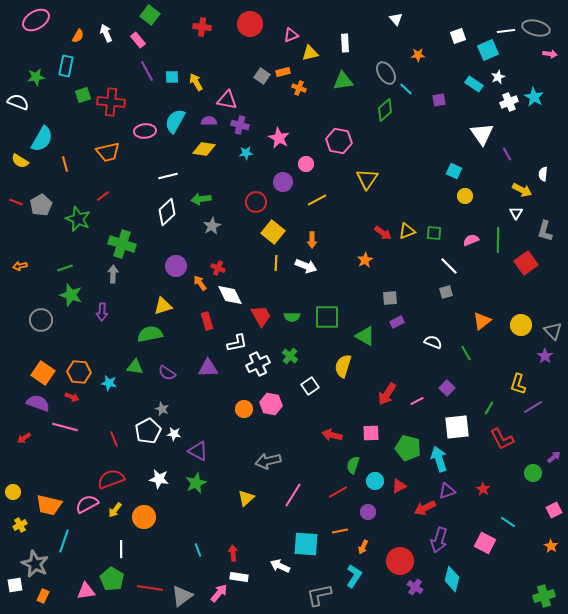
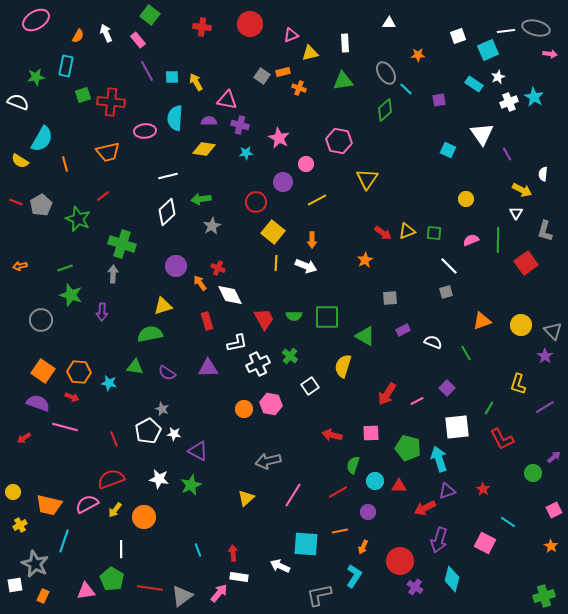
white triangle at (396, 19): moved 7 px left, 4 px down; rotated 48 degrees counterclockwise
cyan semicircle at (175, 121): moved 3 px up; rotated 25 degrees counterclockwise
cyan square at (454, 171): moved 6 px left, 21 px up
yellow circle at (465, 196): moved 1 px right, 3 px down
red trapezoid at (261, 316): moved 3 px right, 3 px down
green semicircle at (292, 317): moved 2 px right, 1 px up
orange triangle at (482, 321): rotated 18 degrees clockwise
purple rectangle at (397, 322): moved 6 px right, 8 px down
orange square at (43, 373): moved 2 px up
purple line at (533, 407): moved 12 px right
green star at (196, 483): moved 5 px left, 2 px down
red triangle at (399, 486): rotated 28 degrees clockwise
